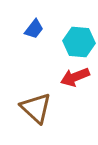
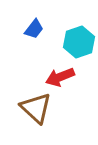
cyan hexagon: rotated 24 degrees counterclockwise
red arrow: moved 15 px left
